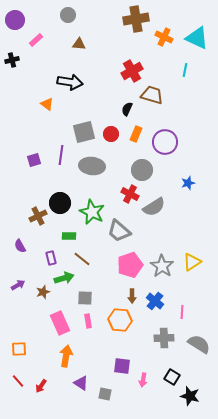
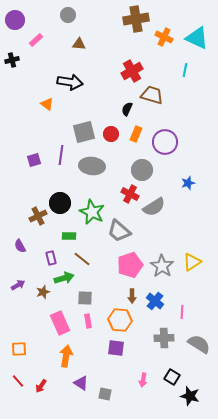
purple square at (122, 366): moved 6 px left, 18 px up
